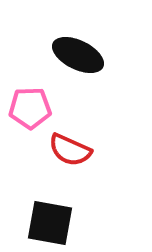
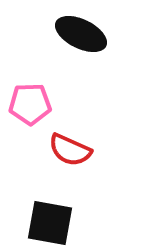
black ellipse: moved 3 px right, 21 px up
pink pentagon: moved 4 px up
